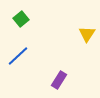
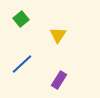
yellow triangle: moved 29 px left, 1 px down
blue line: moved 4 px right, 8 px down
